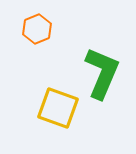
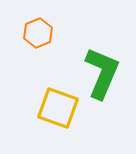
orange hexagon: moved 1 px right, 4 px down
